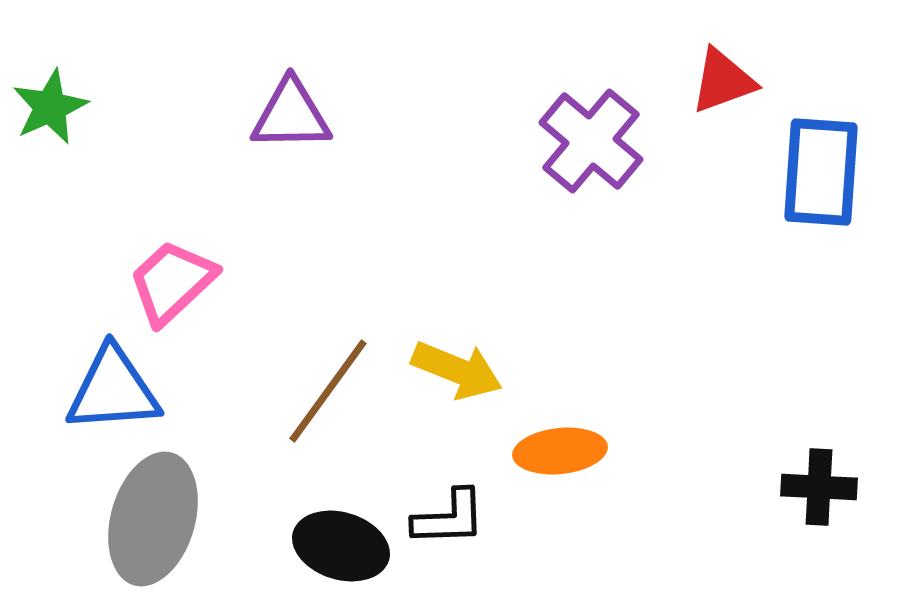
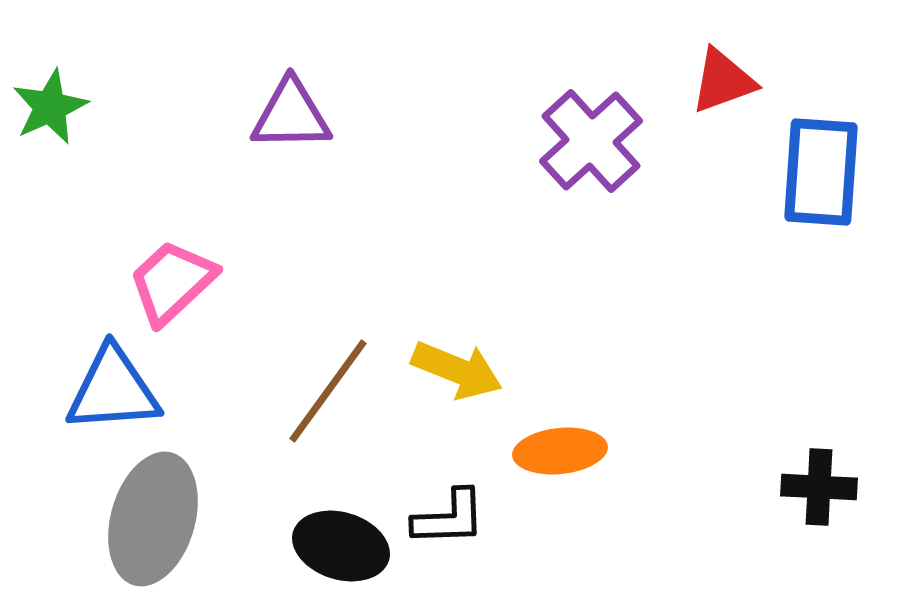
purple cross: rotated 8 degrees clockwise
